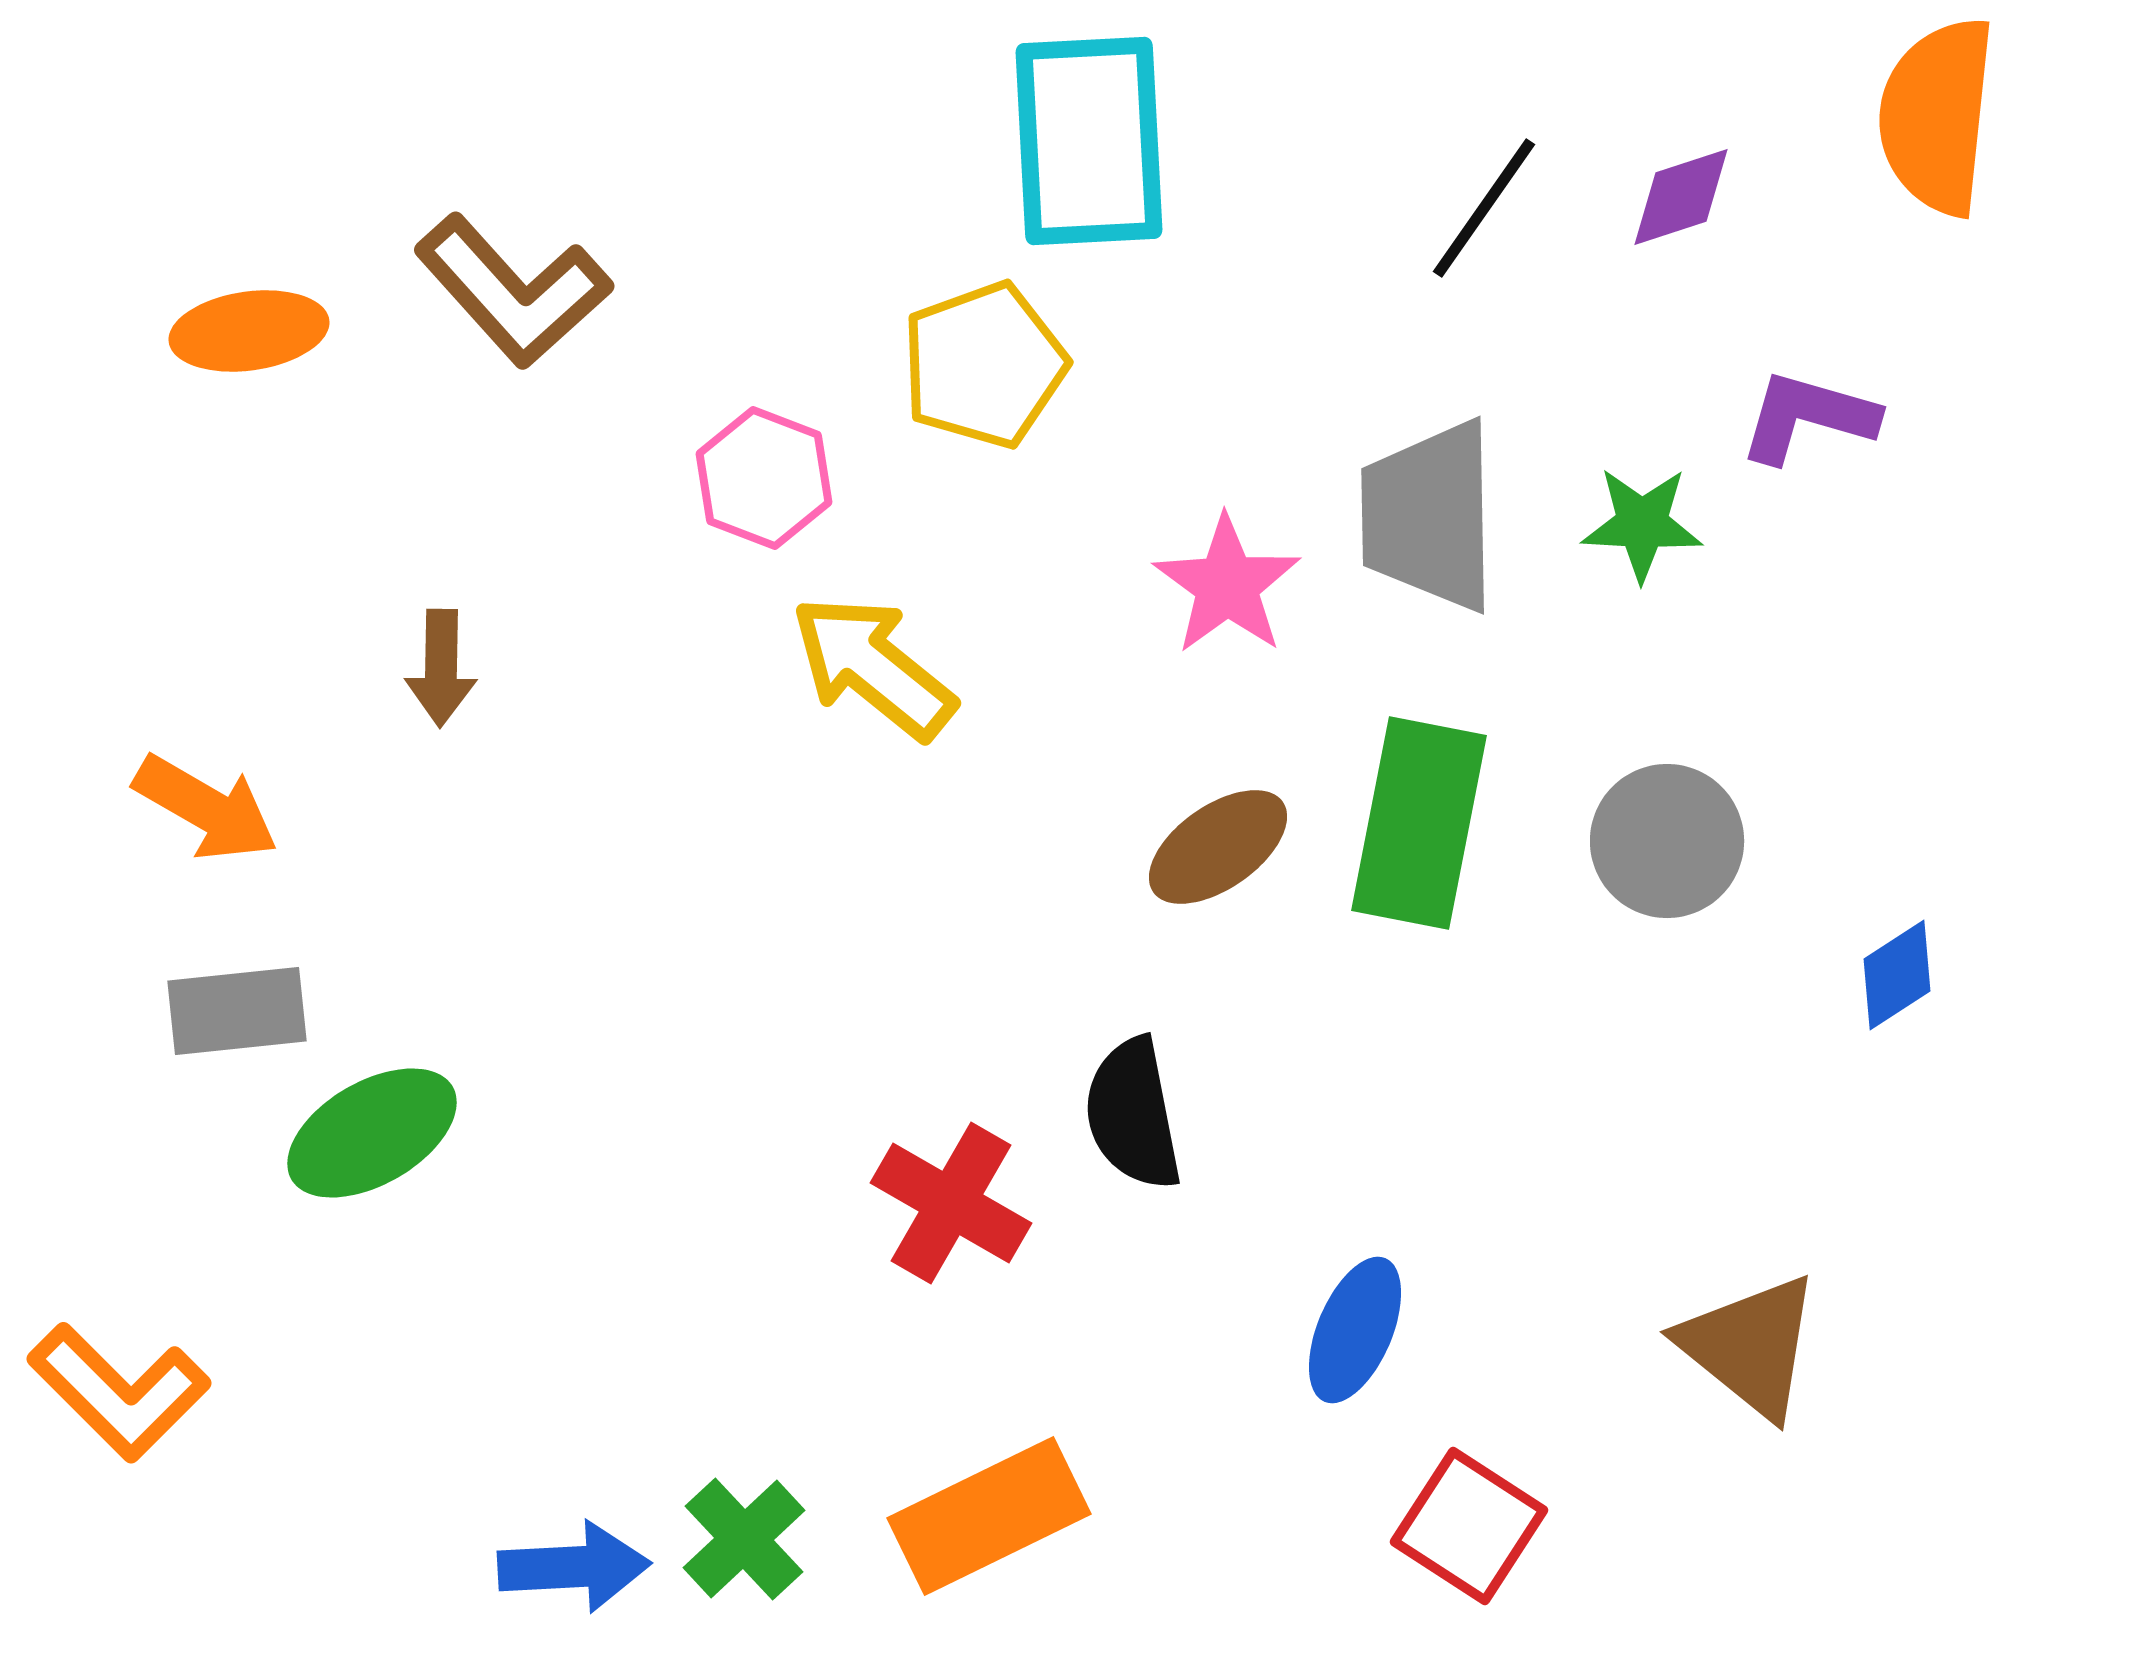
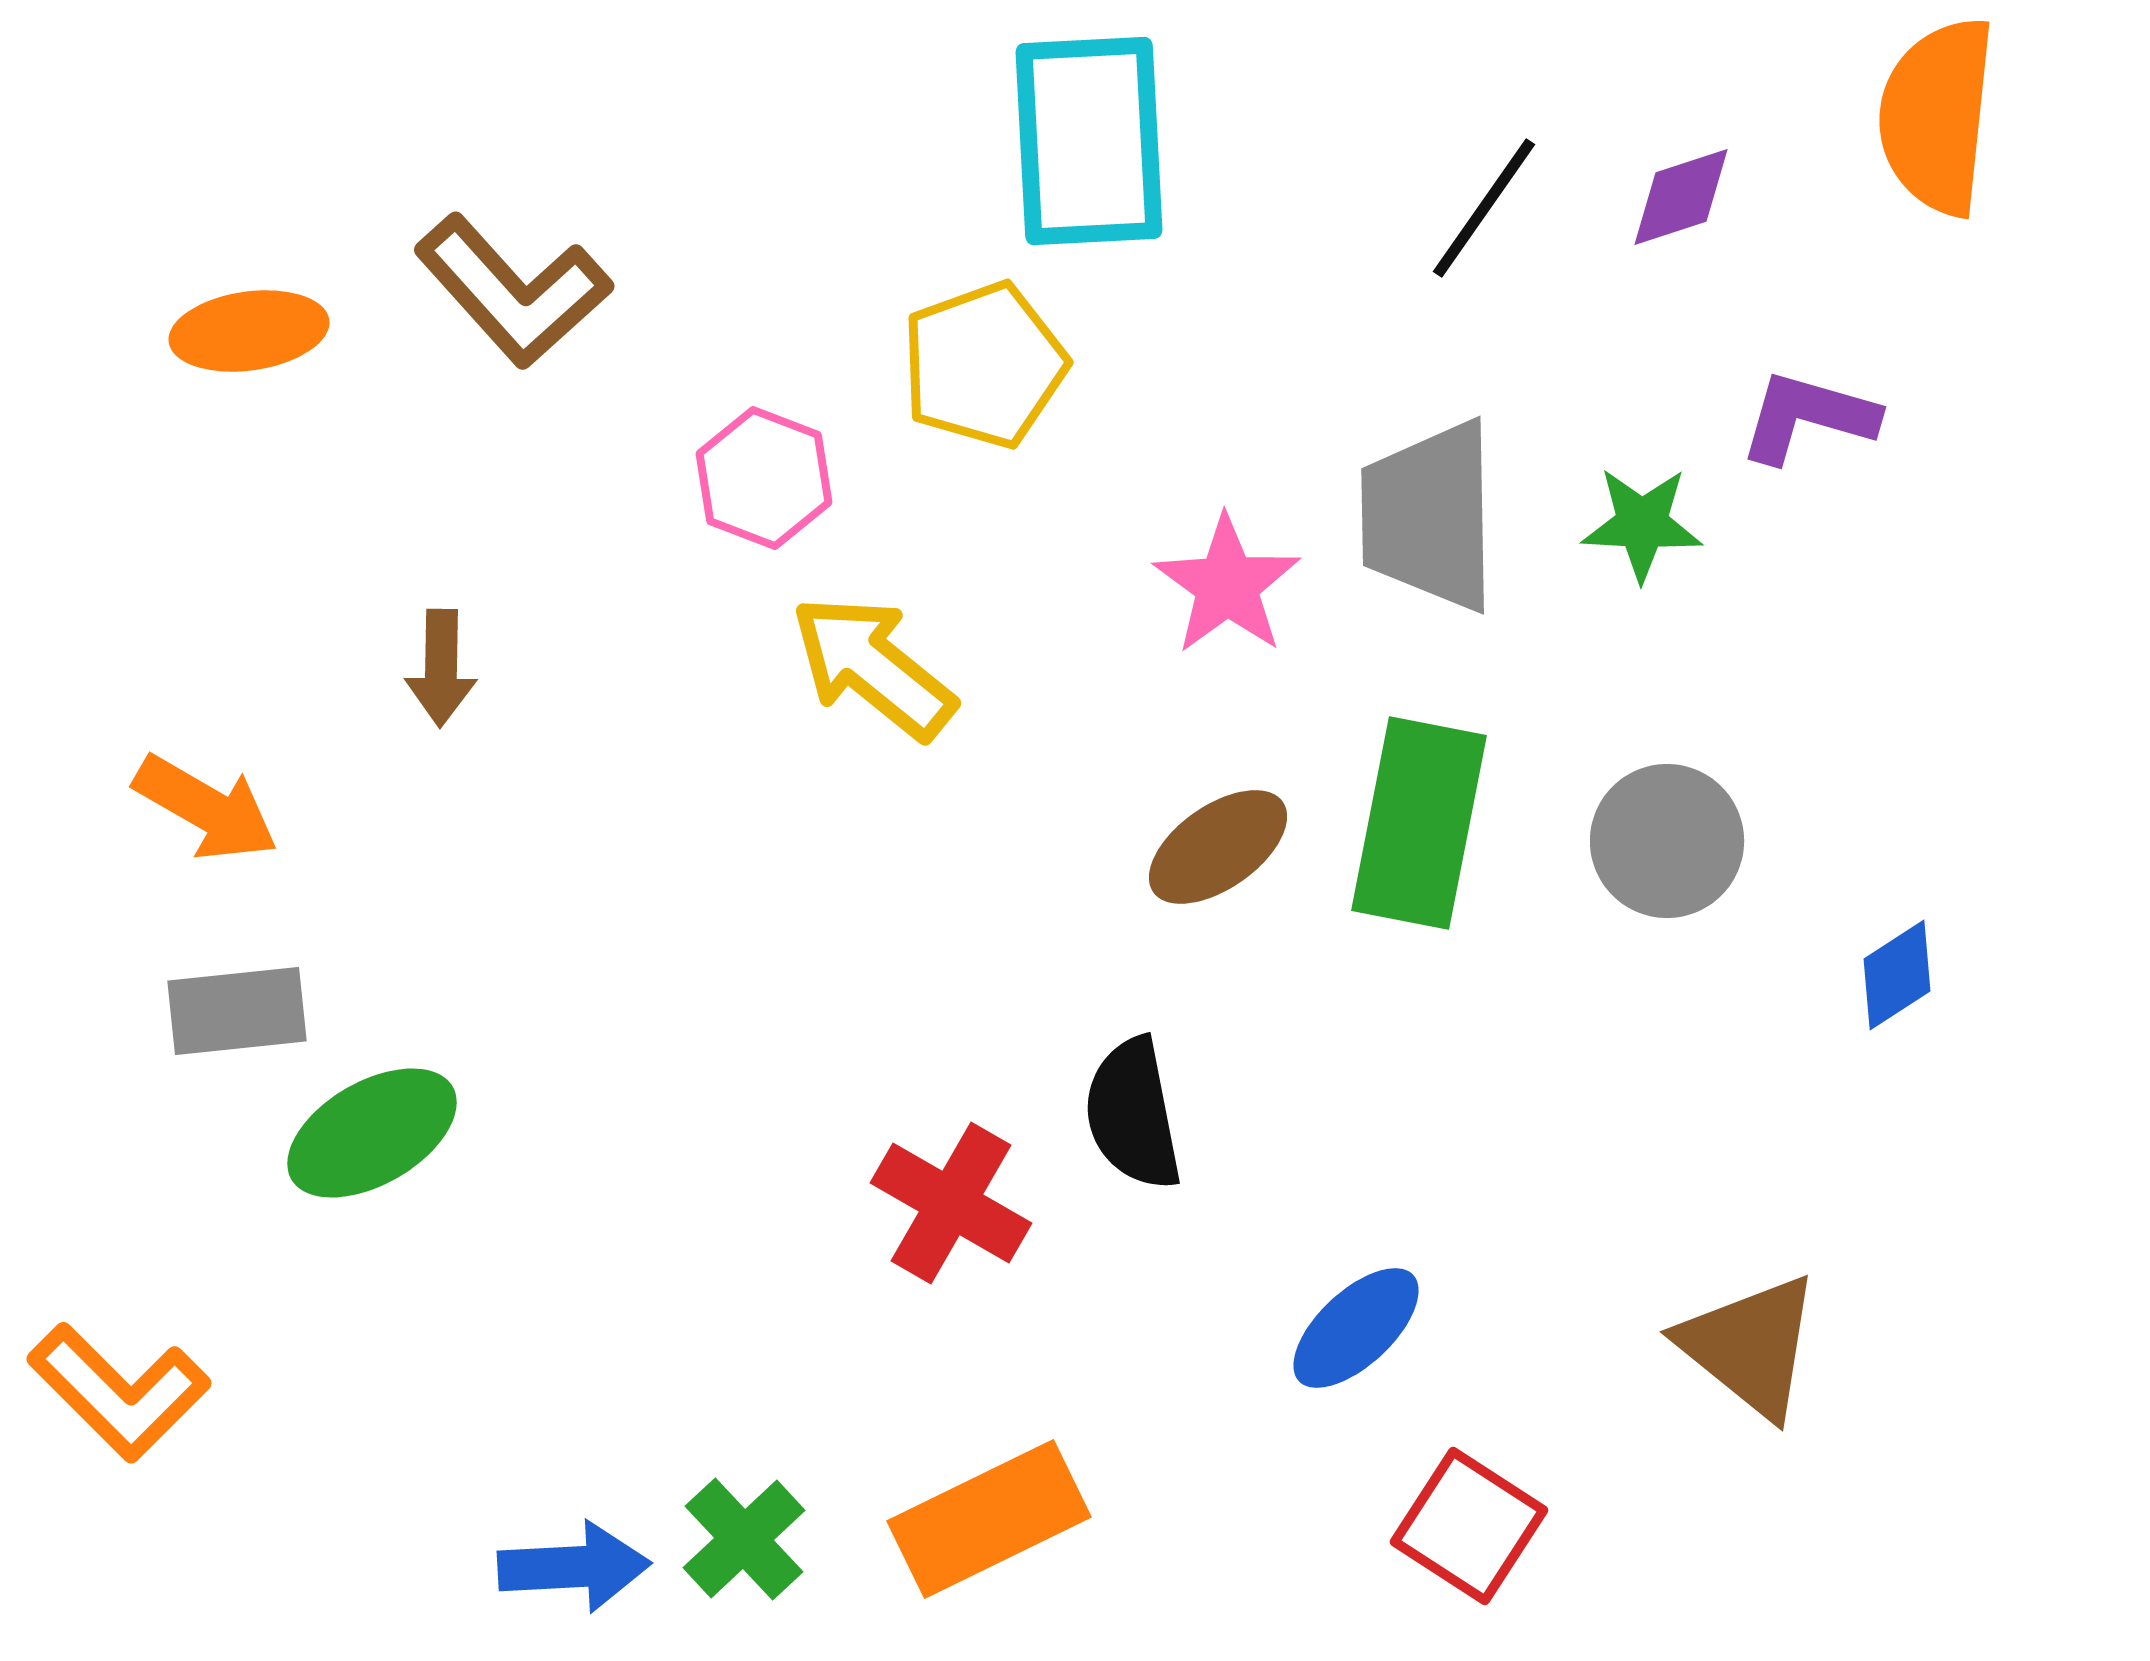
blue ellipse: moved 1 px right, 2 px up; rotated 24 degrees clockwise
orange rectangle: moved 3 px down
